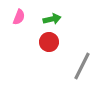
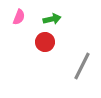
red circle: moved 4 px left
